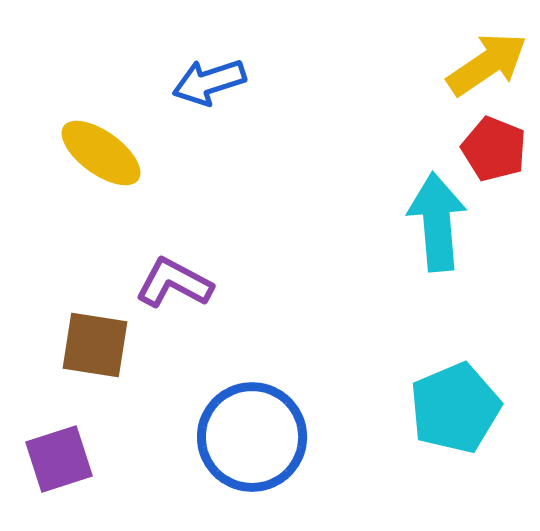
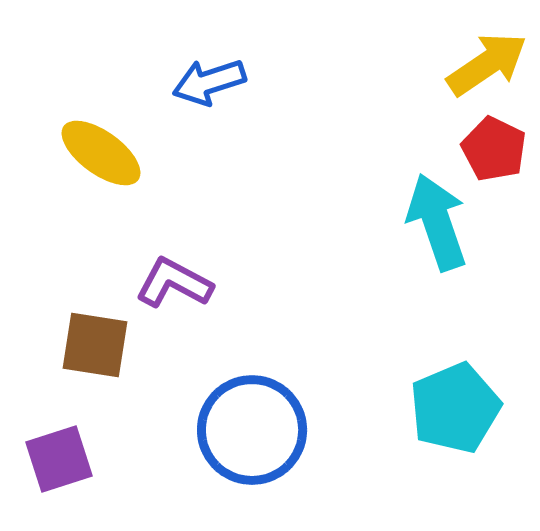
red pentagon: rotated 4 degrees clockwise
cyan arrow: rotated 14 degrees counterclockwise
blue circle: moved 7 px up
